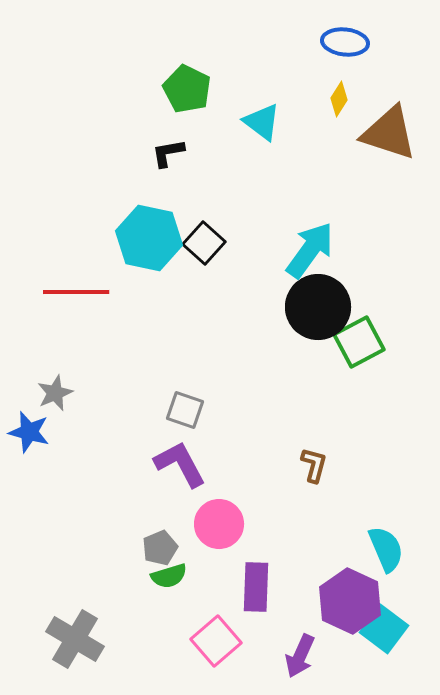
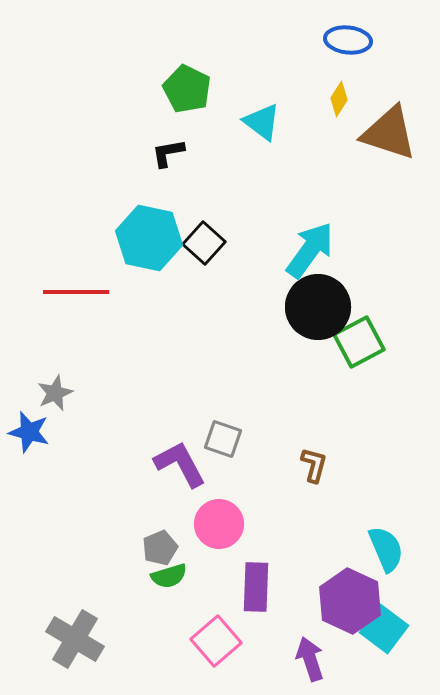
blue ellipse: moved 3 px right, 2 px up
gray square: moved 38 px right, 29 px down
purple arrow: moved 10 px right, 3 px down; rotated 138 degrees clockwise
